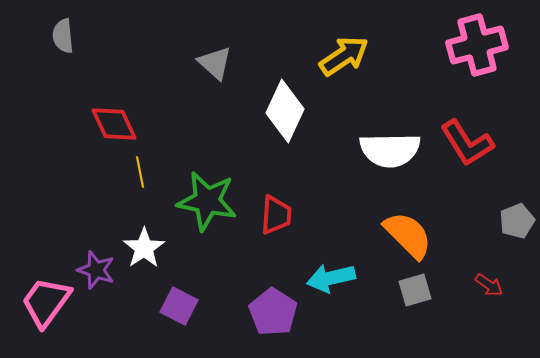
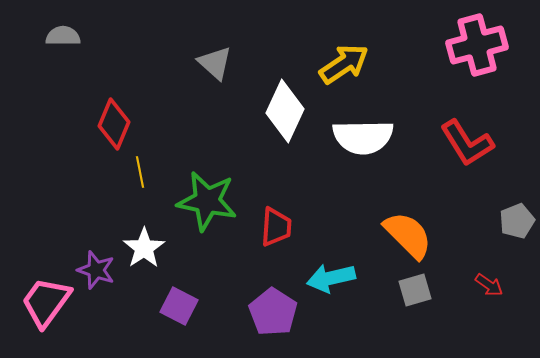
gray semicircle: rotated 96 degrees clockwise
yellow arrow: moved 8 px down
red diamond: rotated 48 degrees clockwise
white semicircle: moved 27 px left, 13 px up
red trapezoid: moved 12 px down
